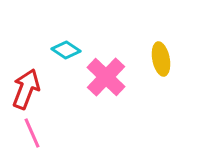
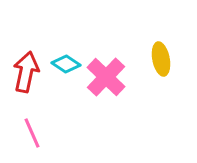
cyan diamond: moved 14 px down
red arrow: moved 17 px up; rotated 9 degrees counterclockwise
